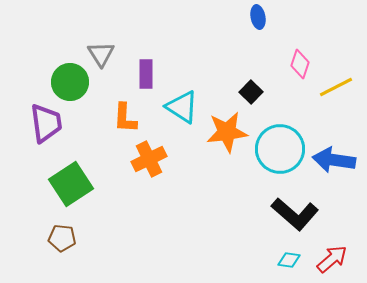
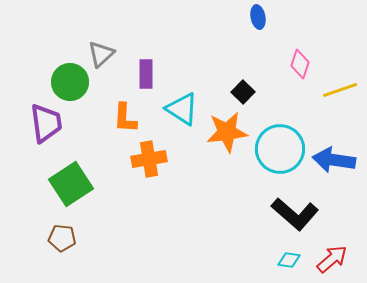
gray triangle: rotated 20 degrees clockwise
yellow line: moved 4 px right, 3 px down; rotated 8 degrees clockwise
black square: moved 8 px left
cyan triangle: moved 2 px down
orange cross: rotated 16 degrees clockwise
